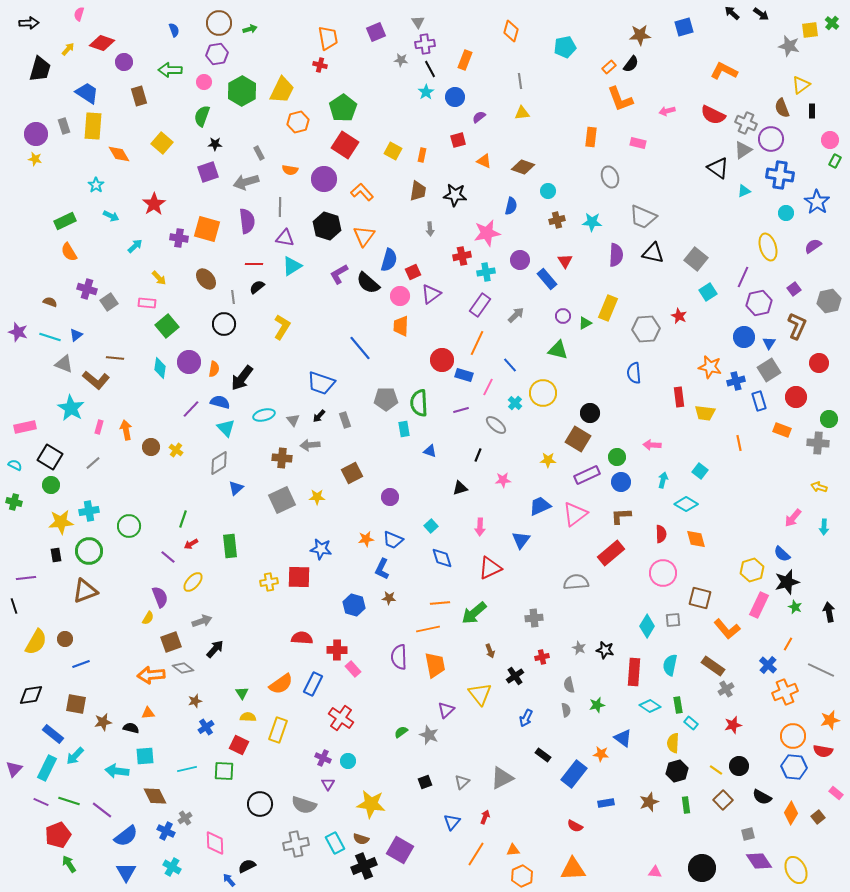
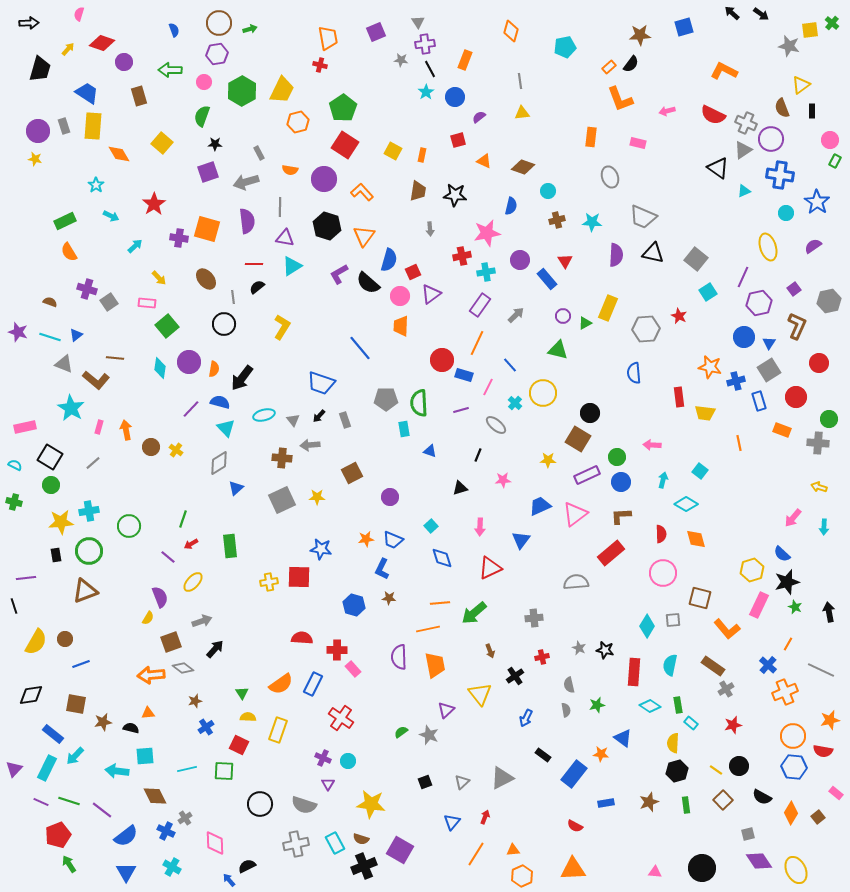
purple circle at (36, 134): moved 2 px right, 3 px up
